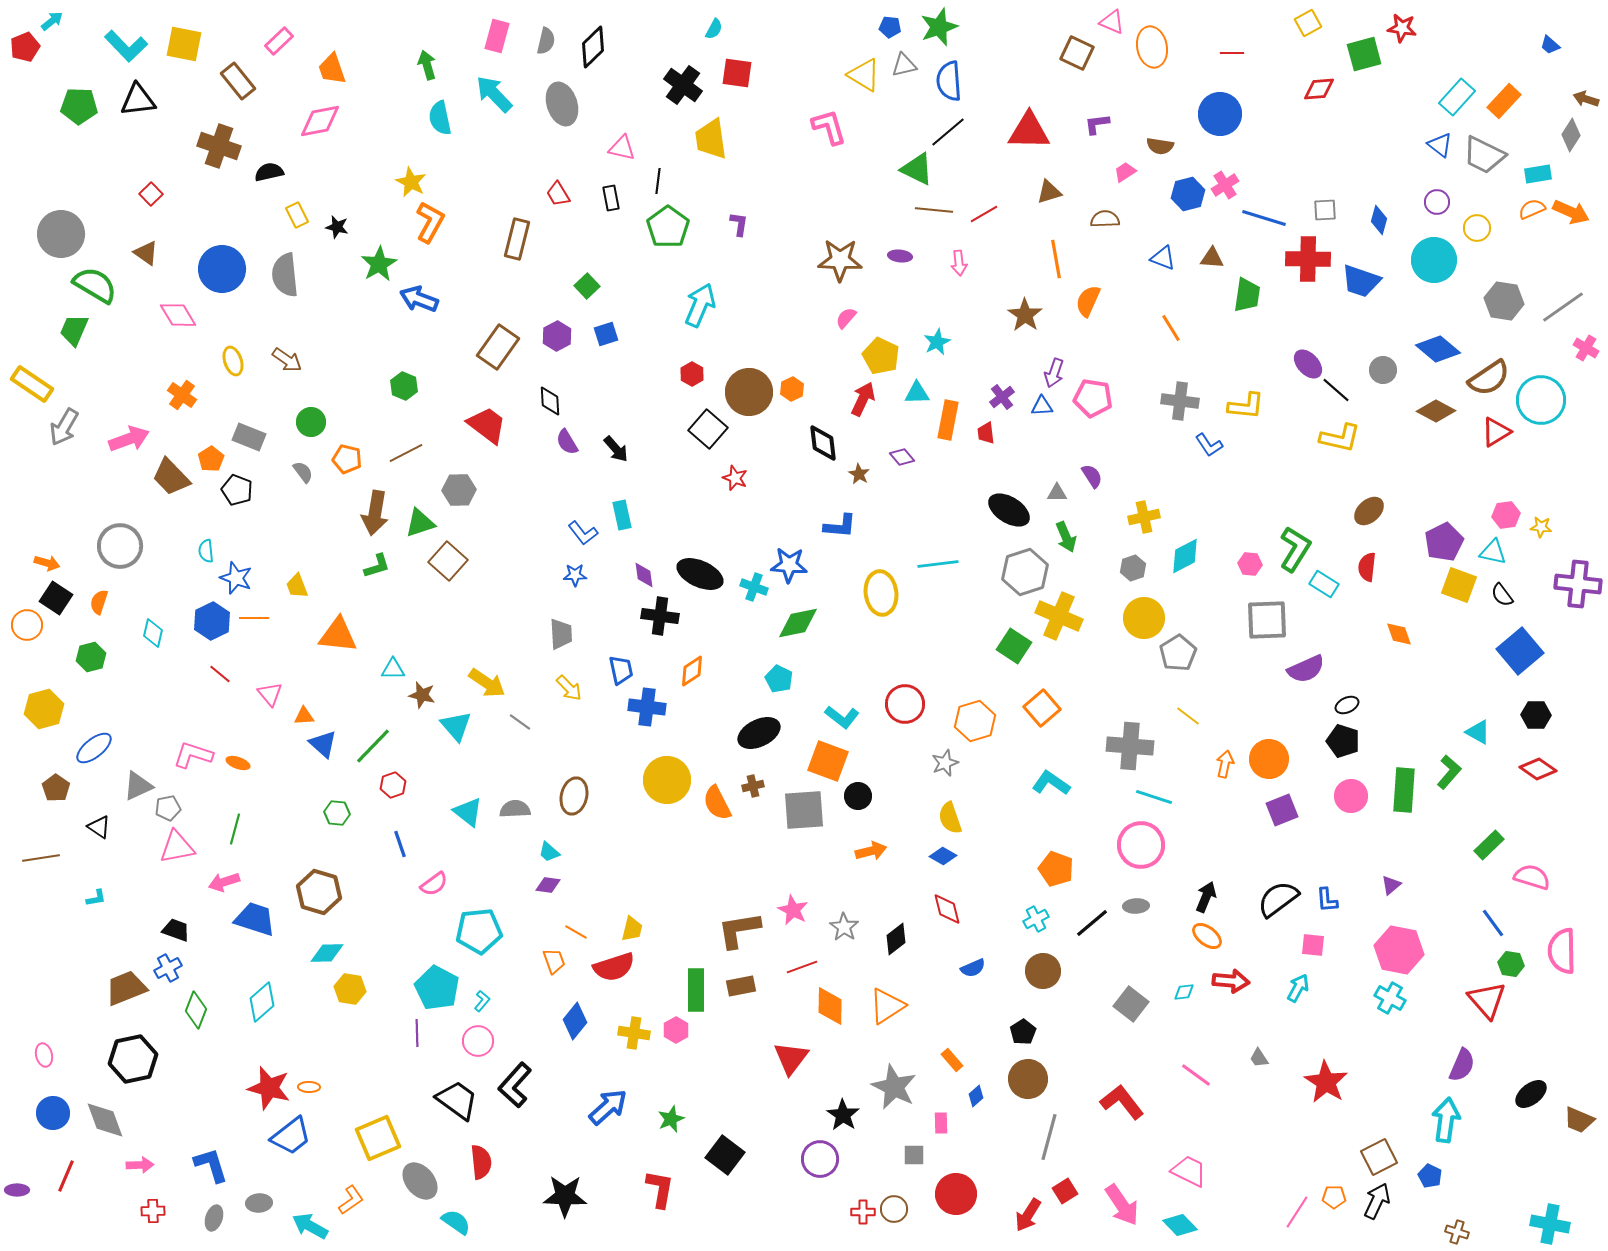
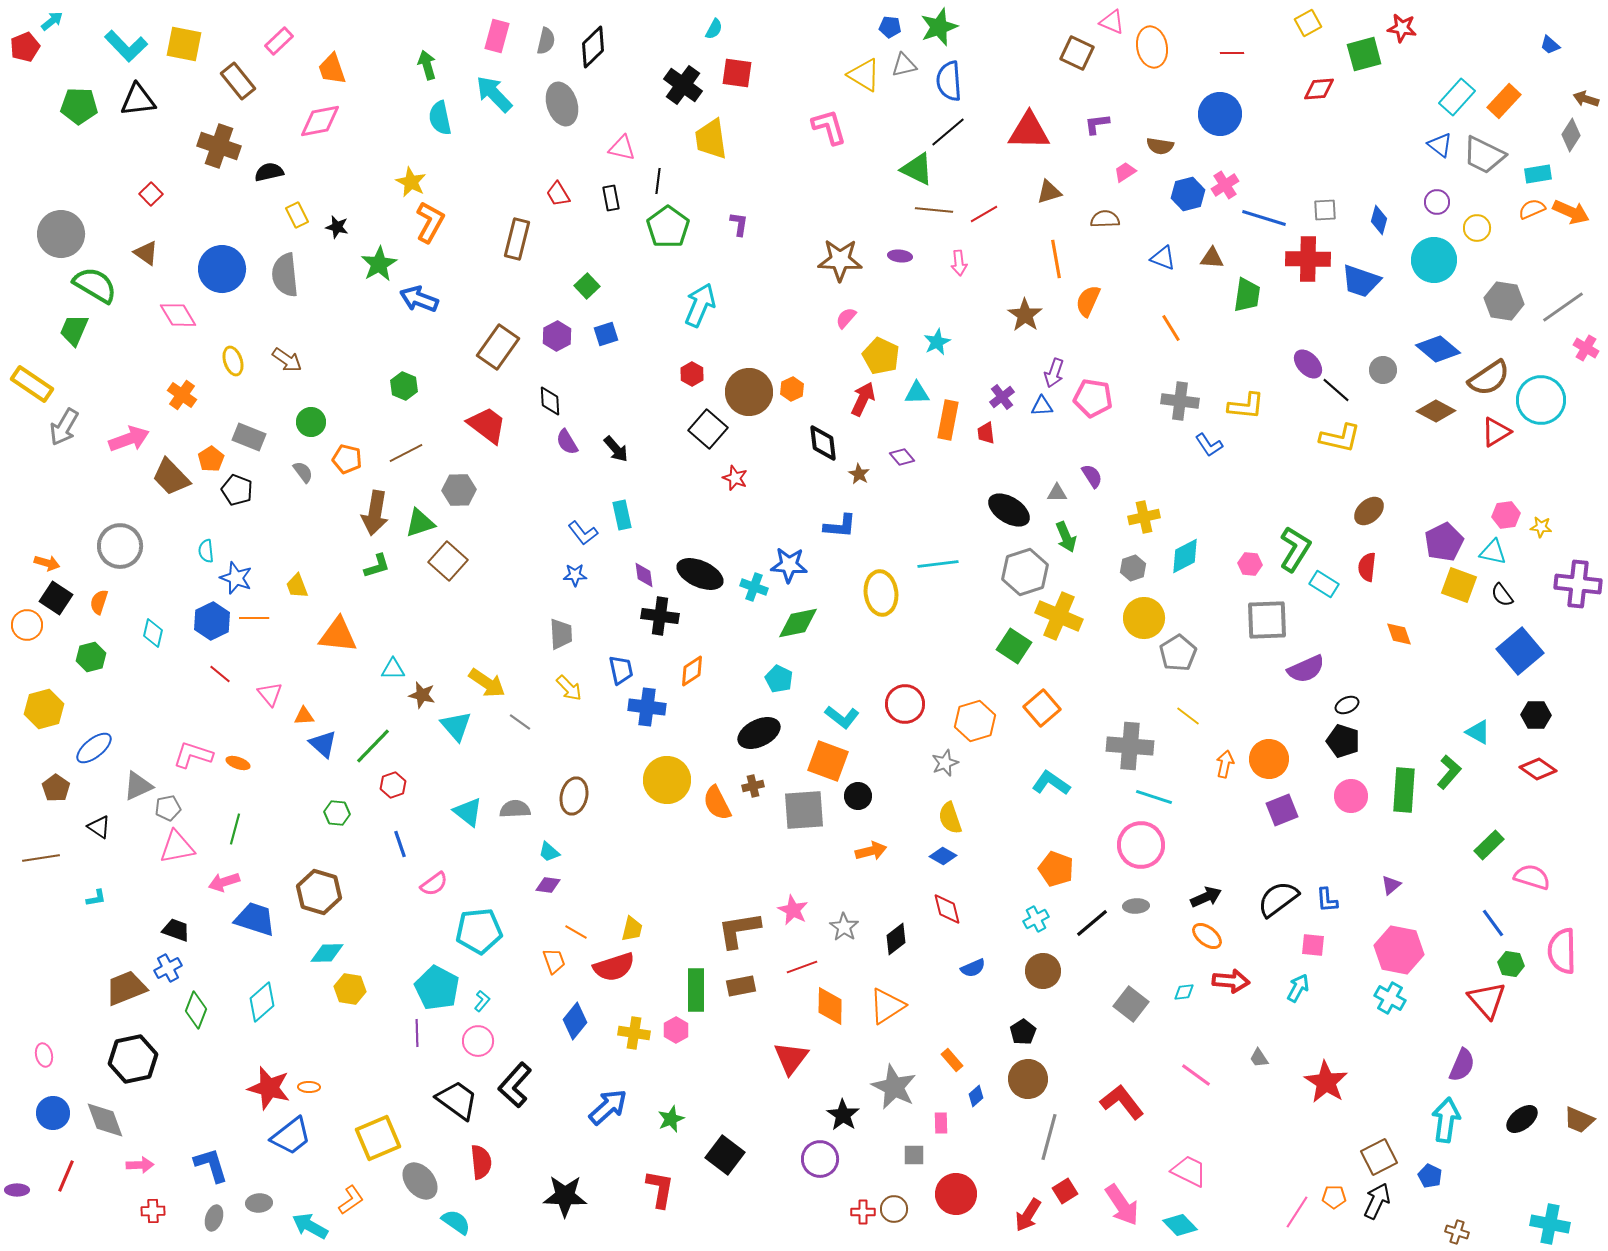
black arrow at (1206, 897): rotated 44 degrees clockwise
black ellipse at (1531, 1094): moved 9 px left, 25 px down
